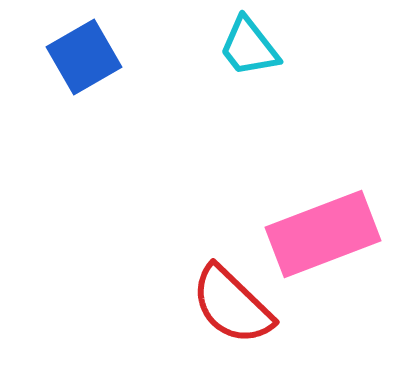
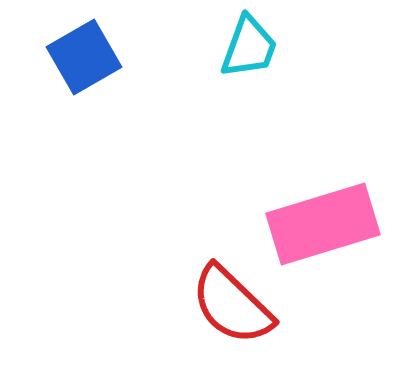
cyan trapezoid: rotated 122 degrees counterclockwise
pink rectangle: moved 10 px up; rotated 4 degrees clockwise
